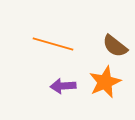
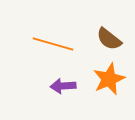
brown semicircle: moved 6 px left, 7 px up
orange star: moved 4 px right, 3 px up
